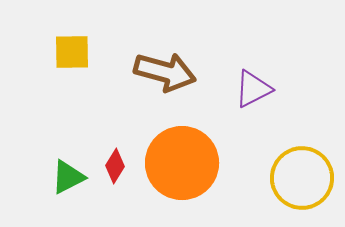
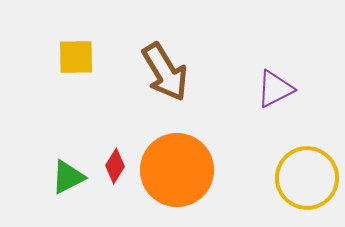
yellow square: moved 4 px right, 5 px down
brown arrow: rotated 44 degrees clockwise
purple triangle: moved 22 px right
orange circle: moved 5 px left, 7 px down
yellow circle: moved 5 px right
